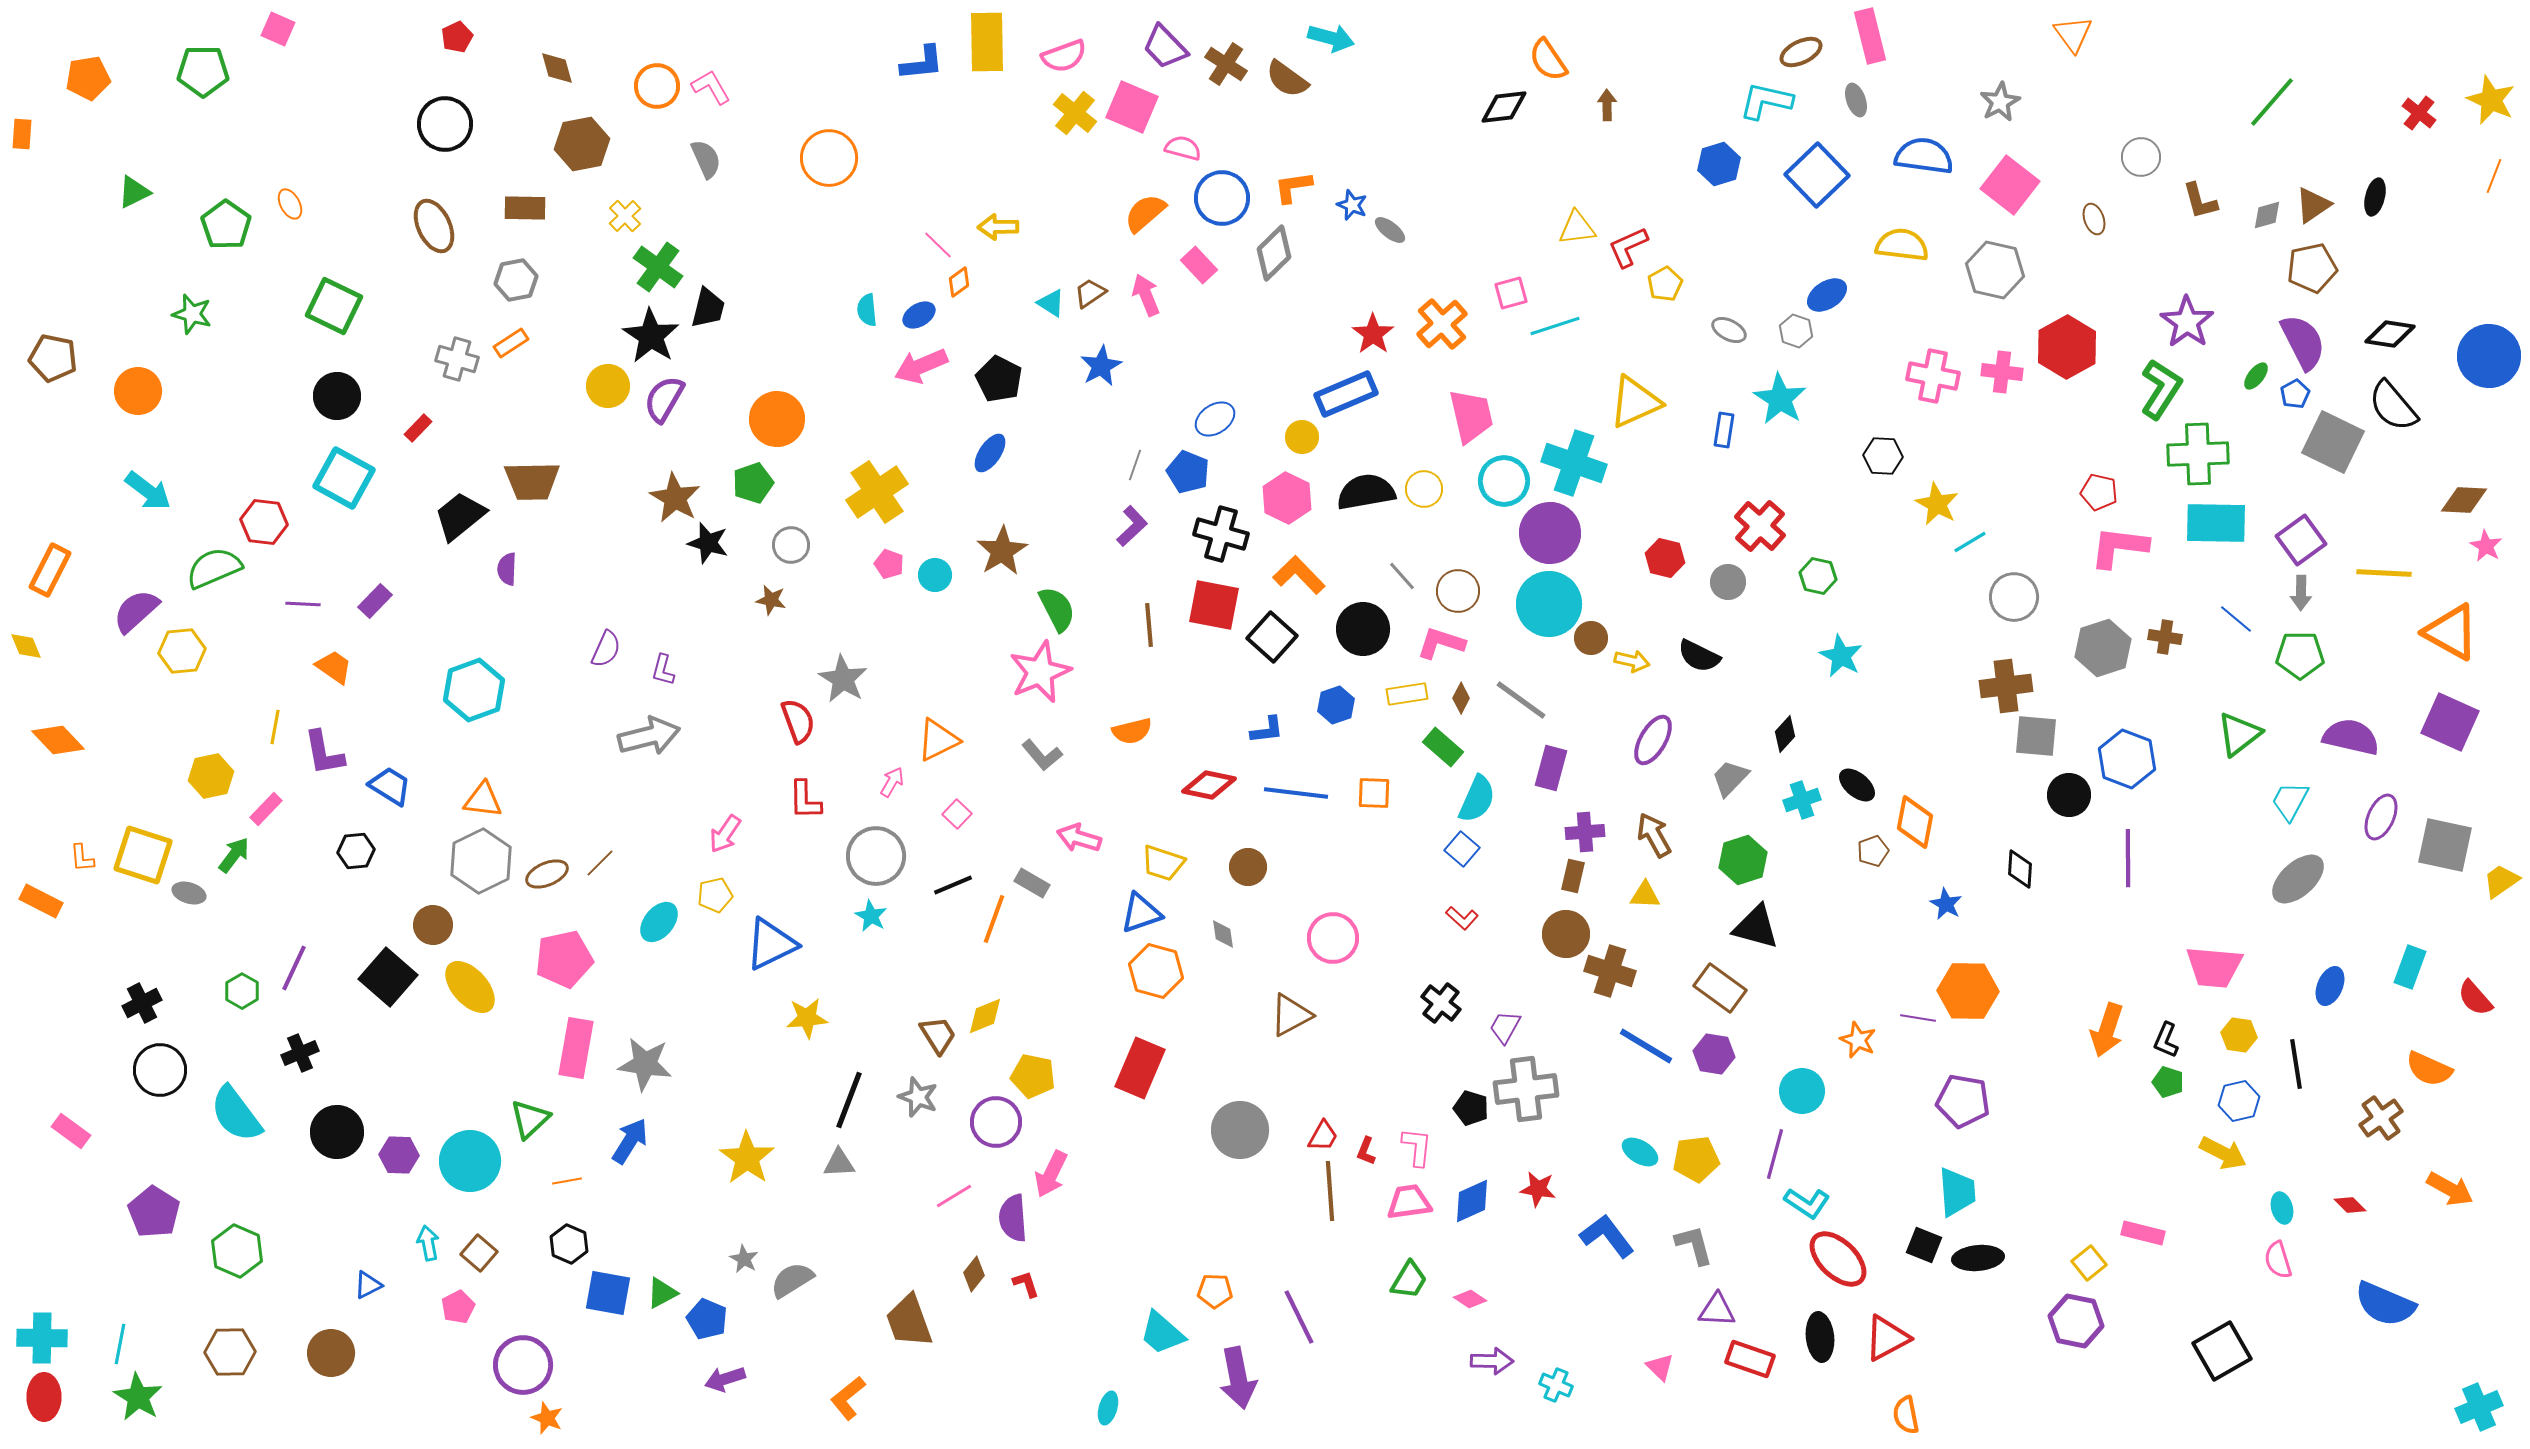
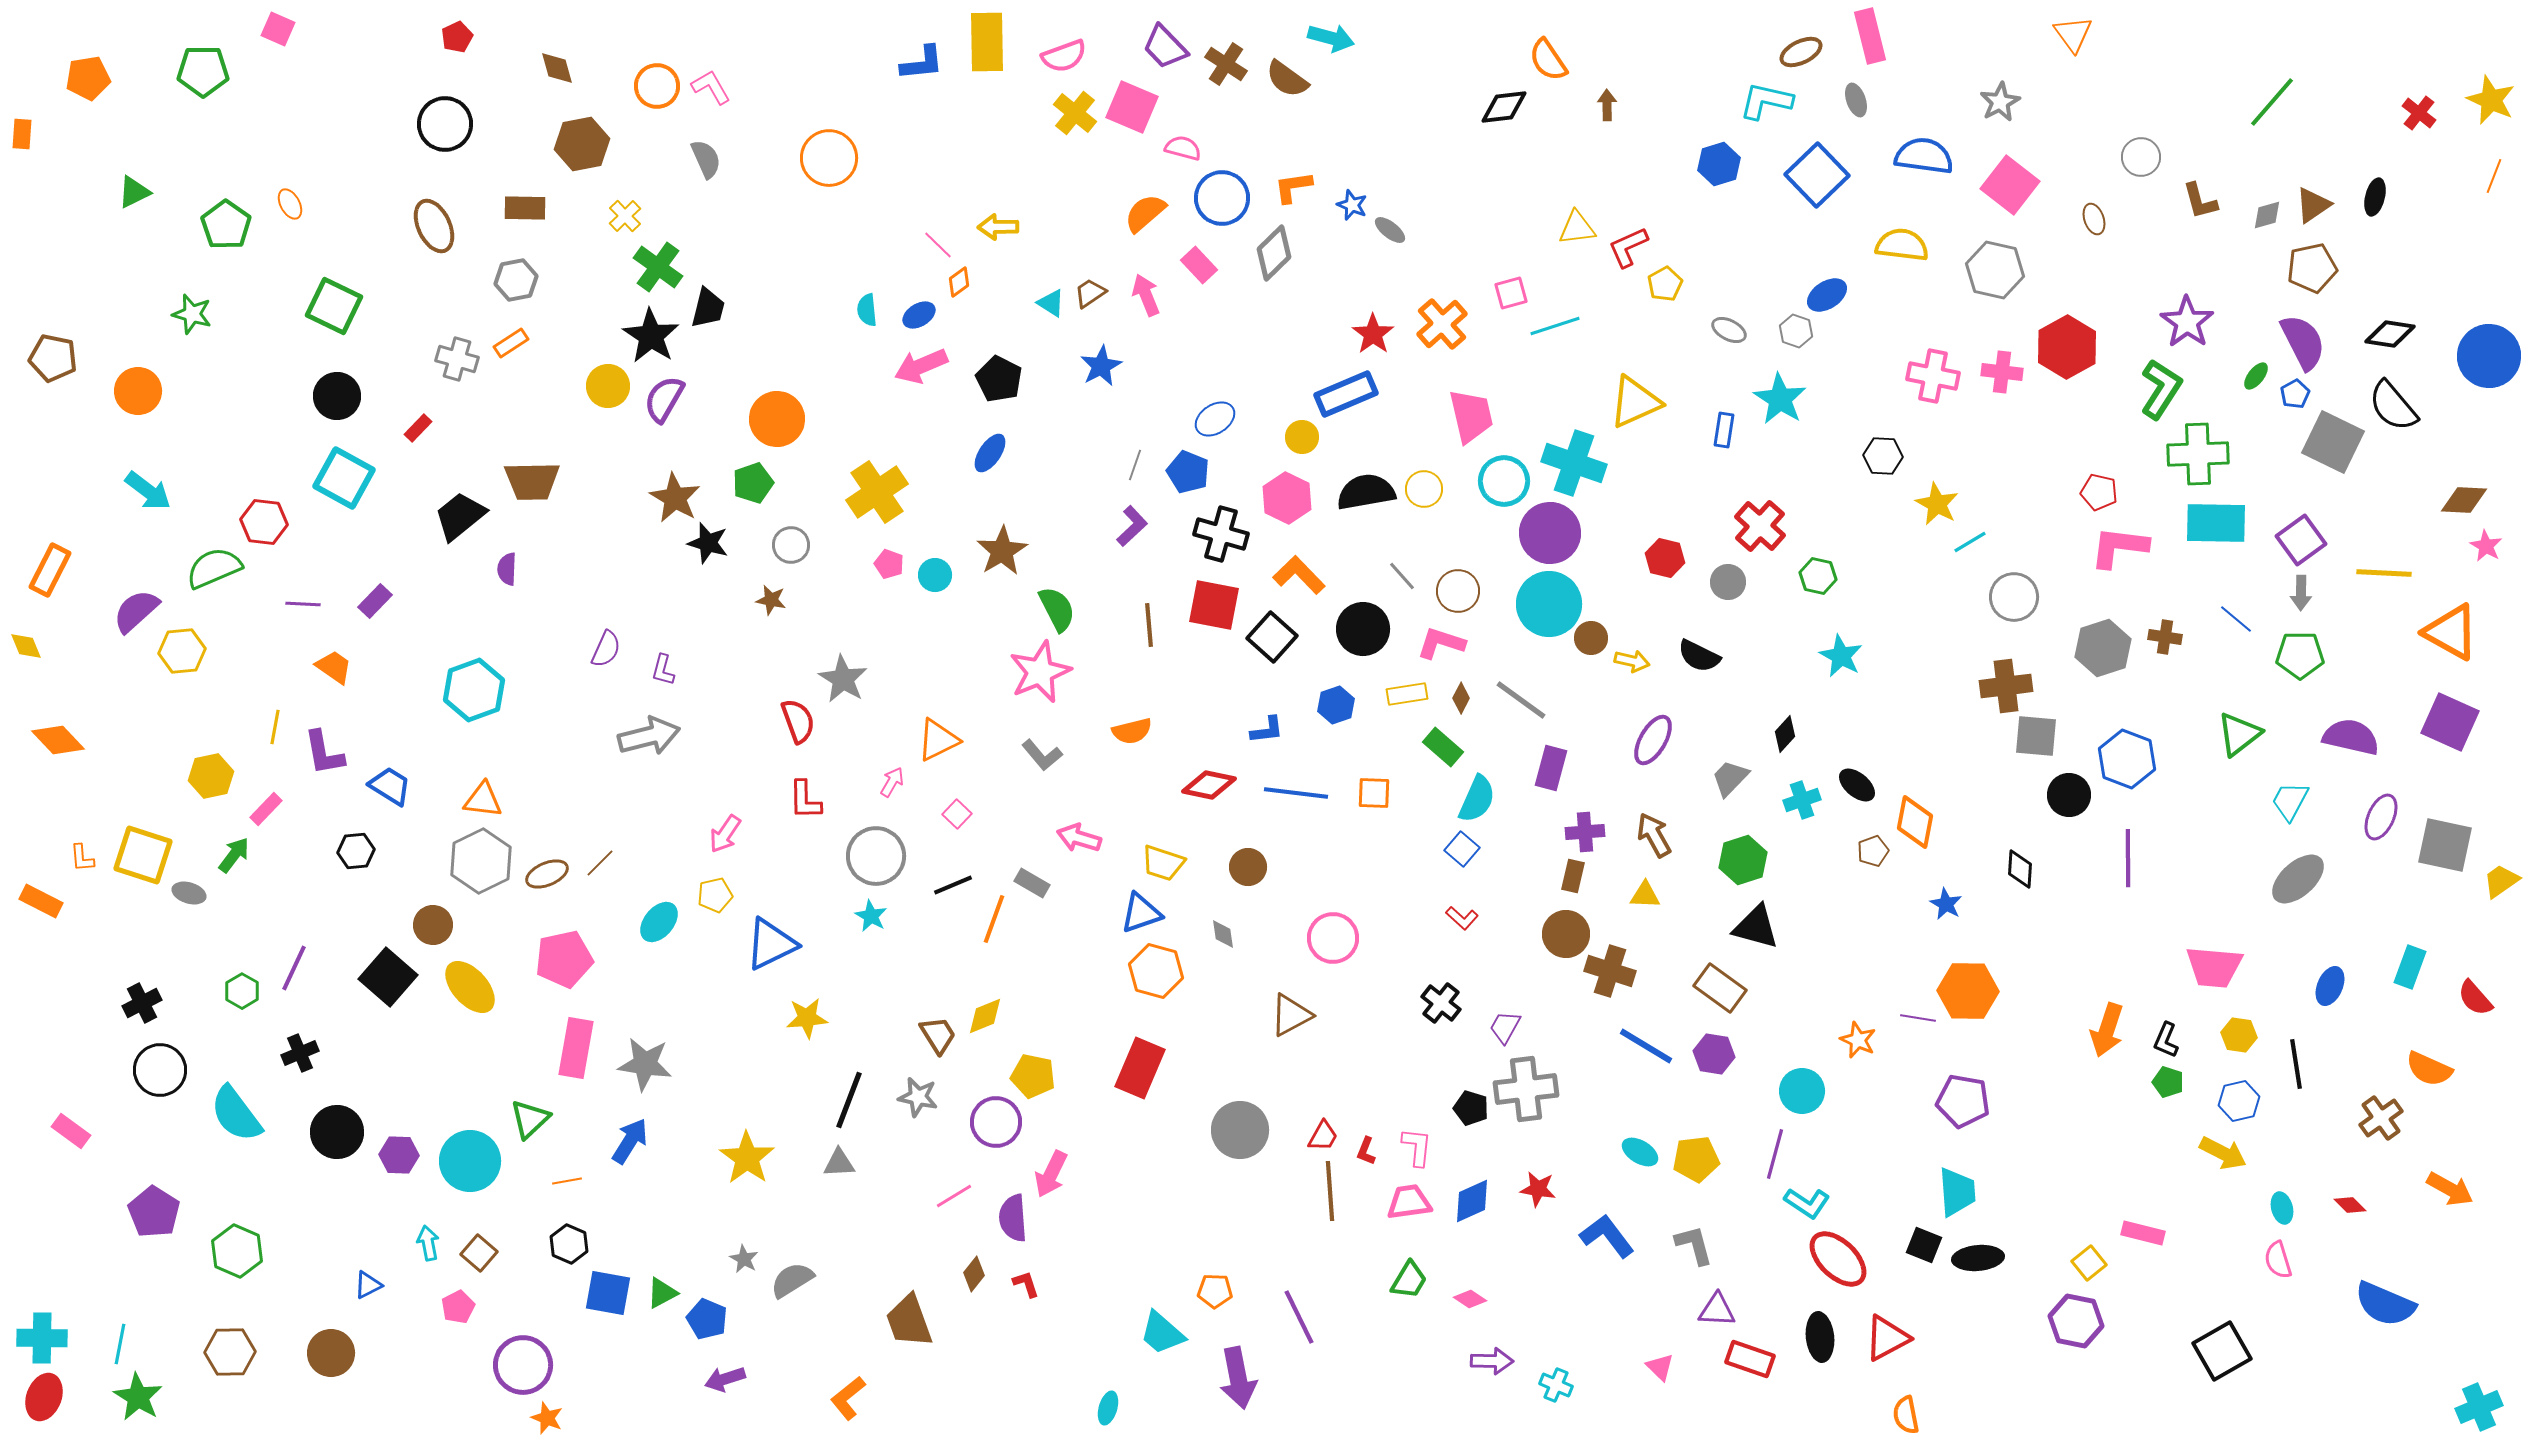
gray star at (918, 1097): rotated 9 degrees counterclockwise
red ellipse at (44, 1397): rotated 21 degrees clockwise
